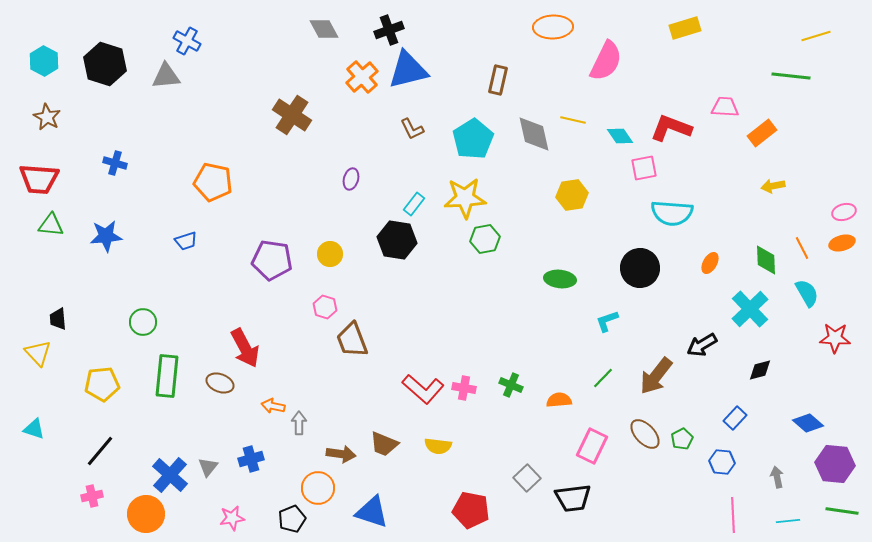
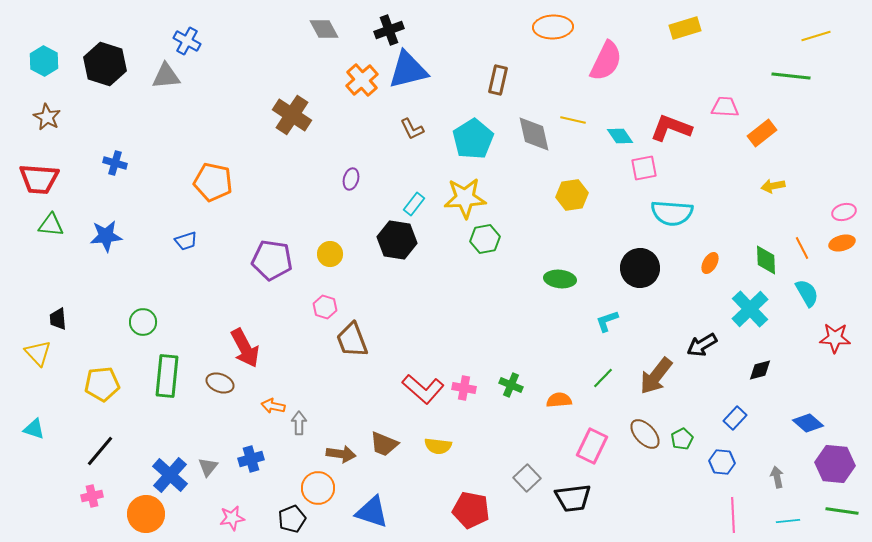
orange cross at (362, 77): moved 3 px down
